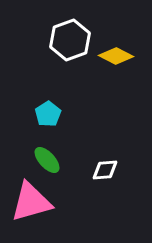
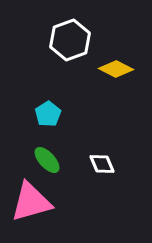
yellow diamond: moved 13 px down
white diamond: moved 3 px left, 6 px up; rotated 72 degrees clockwise
